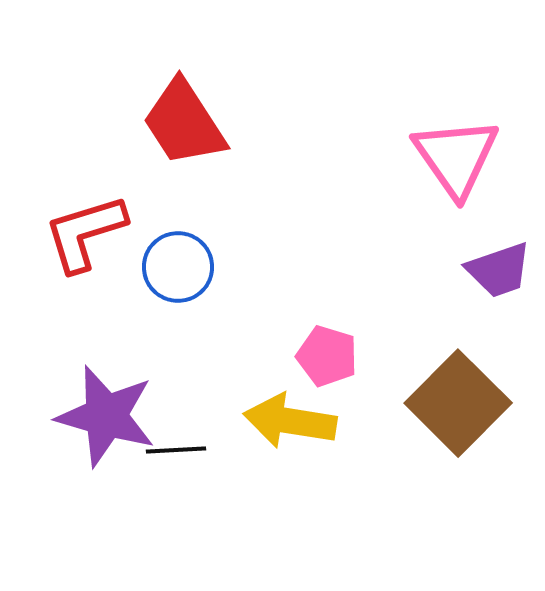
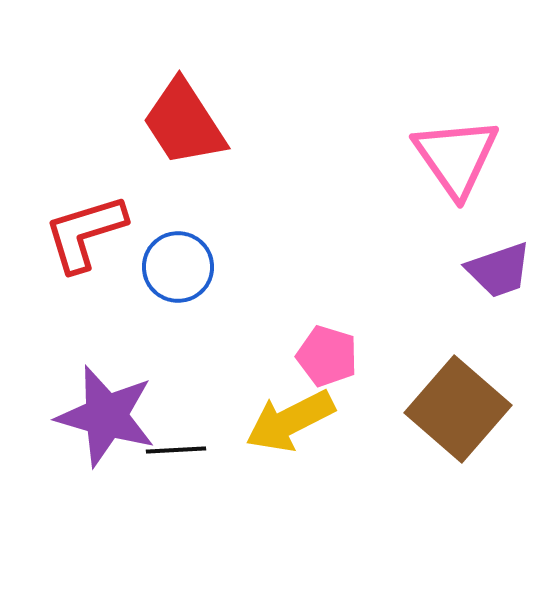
brown square: moved 6 px down; rotated 4 degrees counterclockwise
yellow arrow: rotated 36 degrees counterclockwise
